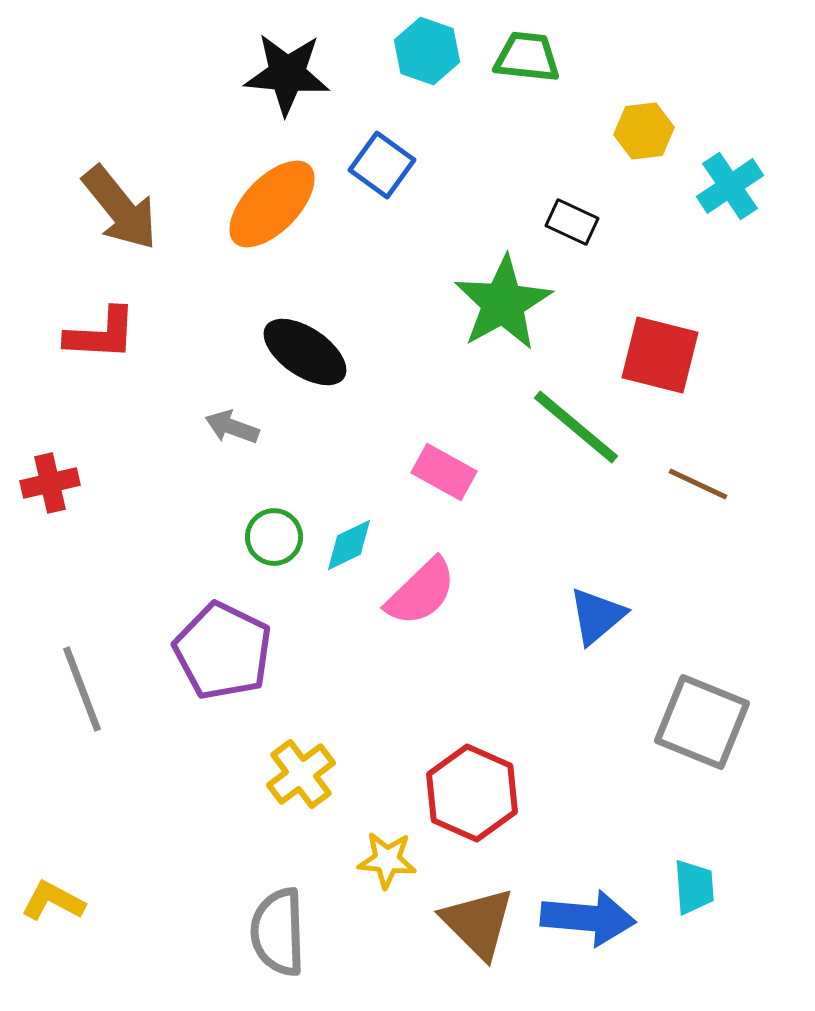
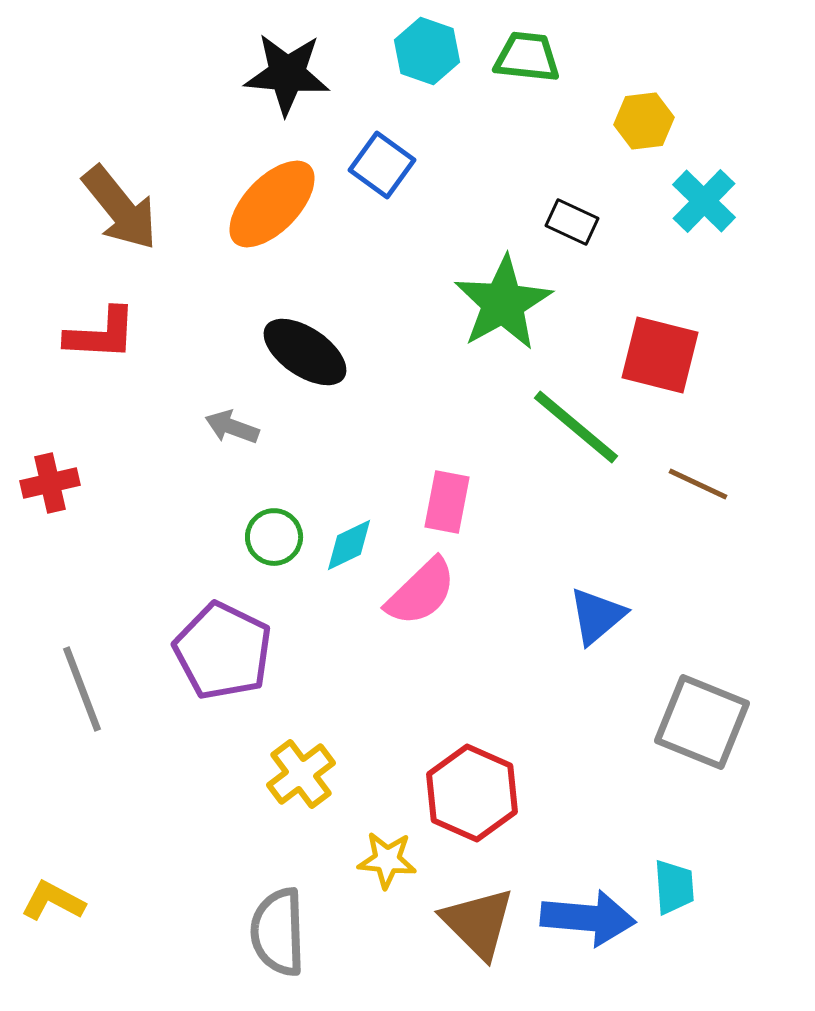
yellow hexagon: moved 10 px up
cyan cross: moved 26 px left, 15 px down; rotated 12 degrees counterclockwise
pink rectangle: moved 3 px right, 30 px down; rotated 72 degrees clockwise
cyan trapezoid: moved 20 px left
